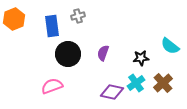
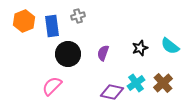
orange hexagon: moved 10 px right, 2 px down
black star: moved 1 px left, 10 px up; rotated 14 degrees counterclockwise
pink semicircle: rotated 25 degrees counterclockwise
